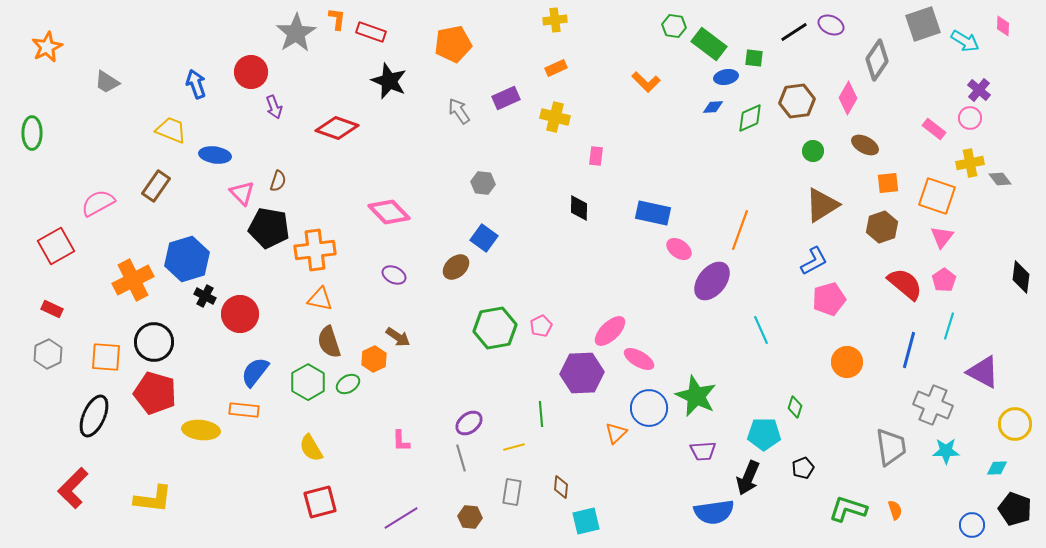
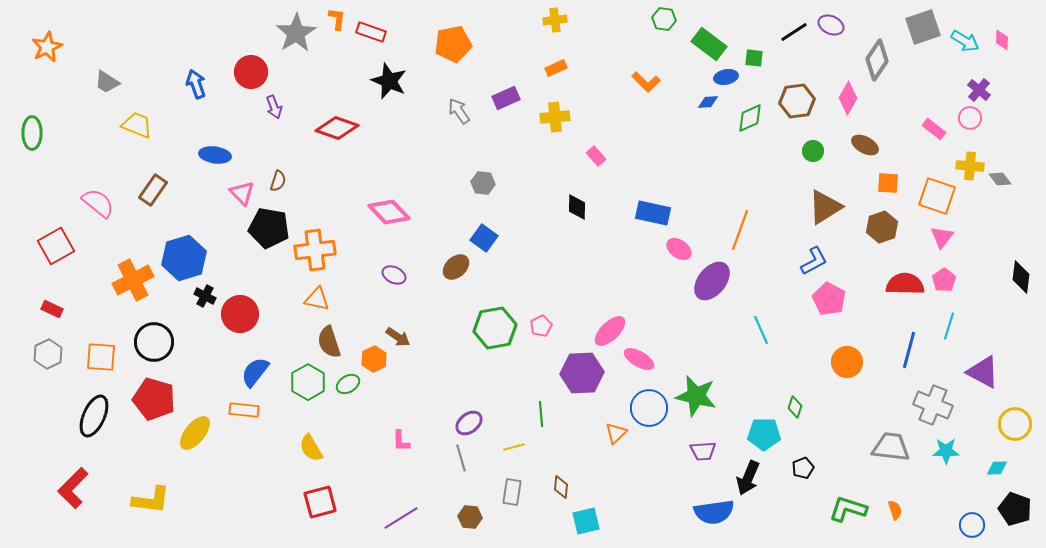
gray square at (923, 24): moved 3 px down
green hexagon at (674, 26): moved 10 px left, 7 px up
pink diamond at (1003, 26): moved 1 px left, 14 px down
blue diamond at (713, 107): moved 5 px left, 5 px up
yellow cross at (555, 117): rotated 20 degrees counterclockwise
yellow trapezoid at (171, 130): moved 34 px left, 5 px up
pink rectangle at (596, 156): rotated 48 degrees counterclockwise
yellow cross at (970, 163): moved 3 px down; rotated 16 degrees clockwise
orange square at (888, 183): rotated 10 degrees clockwise
brown rectangle at (156, 186): moved 3 px left, 4 px down
pink semicircle at (98, 203): rotated 68 degrees clockwise
brown triangle at (822, 205): moved 3 px right, 2 px down
black diamond at (579, 208): moved 2 px left, 1 px up
blue hexagon at (187, 259): moved 3 px left, 1 px up
red semicircle at (905, 284): rotated 39 degrees counterclockwise
orange triangle at (320, 299): moved 3 px left
pink pentagon at (829, 299): rotated 28 degrees counterclockwise
orange square at (106, 357): moved 5 px left
red pentagon at (155, 393): moved 1 px left, 6 px down
green star at (696, 396): rotated 12 degrees counterclockwise
yellow ellipse at (201, 430): moved 6 px left, 3 px down; rotated 57 degrees counterclockwise
gray trapezoid at (891, 447): rotated 75 degrees counterclockwise
yellow L-shape at (153, 499): moved 2 px left, 1 px down
